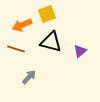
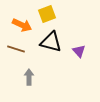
orange arrow: rotated 132 degrees counterclockwise
purple triangle: moved 1 px left; rotated 32 degrees counterclockwise
gray arrow: rotated 42 degrees counterclockwise
